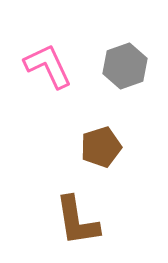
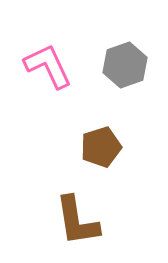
gray hexagon: moved 1 px up
